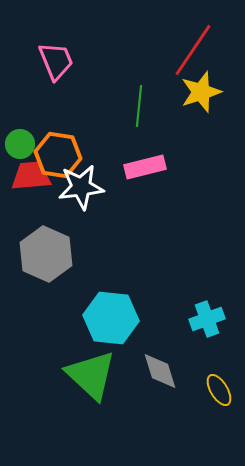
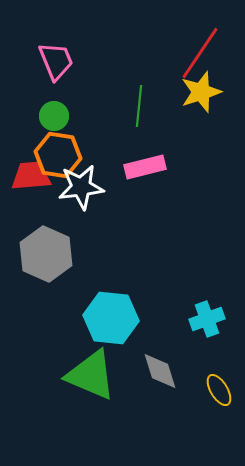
red line: moved 7 px right, 3 px down
green circle: moved 34 px right, 28 px up
green triangle: rotated 20 degrees counterclockwise
